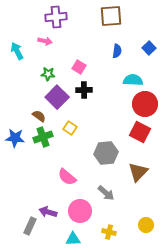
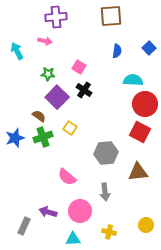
black cross: rotated 35 degrees clockwise
blue star: rotated 24 degrees counterclockwise
brown triangle: rotated 40 degrees clockwise
gray arrow: moved 1 px left, 1 px up; rotated 42 degrees clockwise
gray rectangle: moved 6 px left
